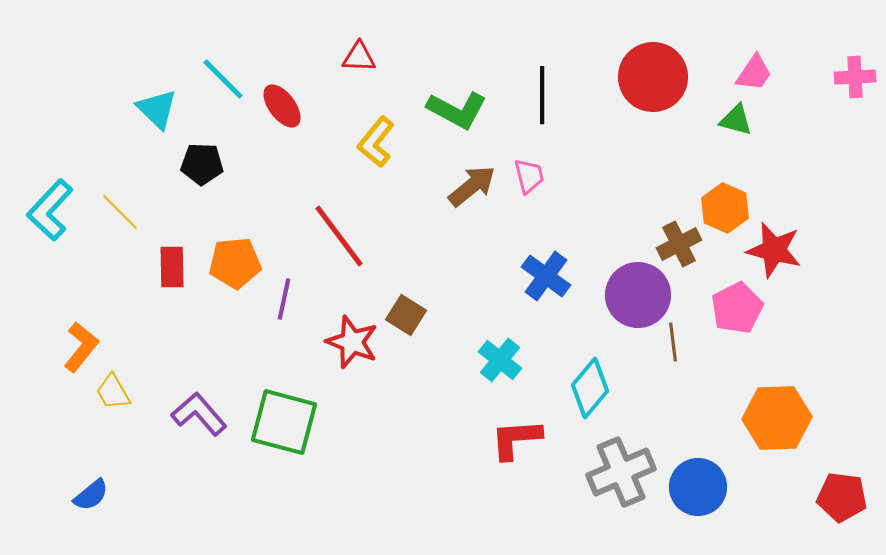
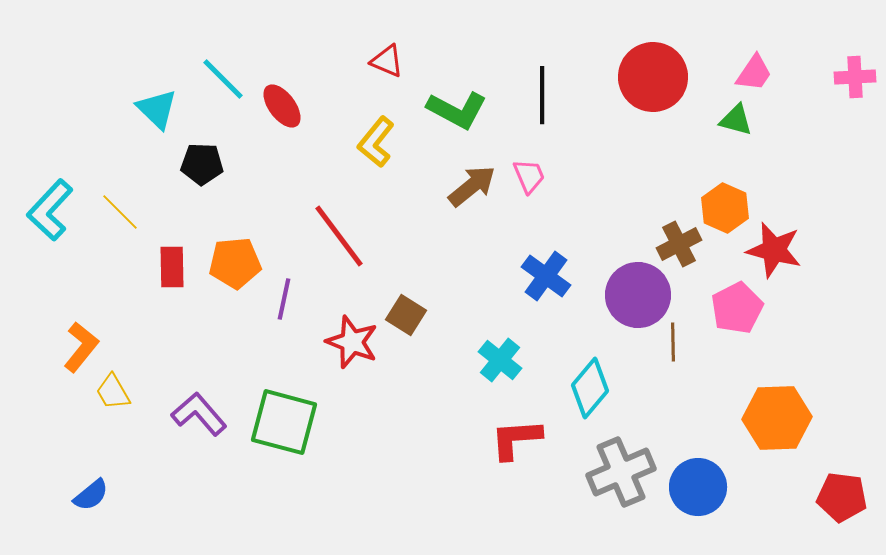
red triangle at (359, 57): moved 28 px right, 4 px down; rotated 21 degrees clockwise
pink trapezoid at (529, 176): rotated 9 degrees counterclockwise
brown line at (673, 342): rotated 6 degrees clockwise
